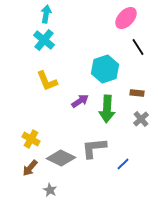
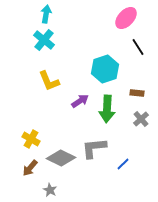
yellow L-shape: moved 2 px right
